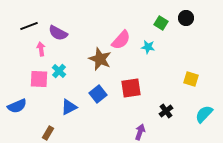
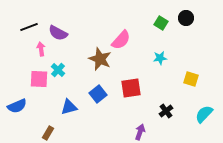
black line: moved 1 px down
cyan star: moved 12 px right, 11 px down; rotated 16 degrees counterclockwise
cyan cross: moved 1 px left, 1 px up
blue triangle: rotated 12 degrees clockwise
